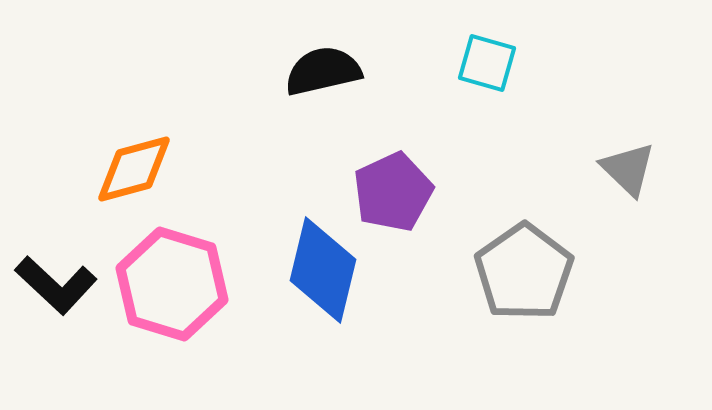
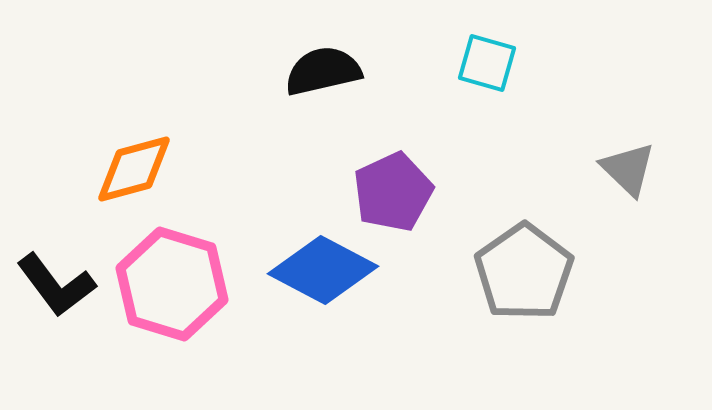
blue diamond: rotated 76 degrees counterclockwise
black L-shape: rotated 10 degrees clockwise
